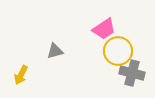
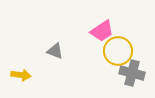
pink trapezoid: moved 2 px left, 2 px down
gray triangle: rotated 36 degrees clockwise
yellow arrow: rotated 108 degrees counterclockwise
